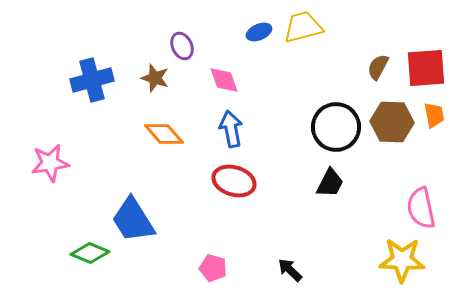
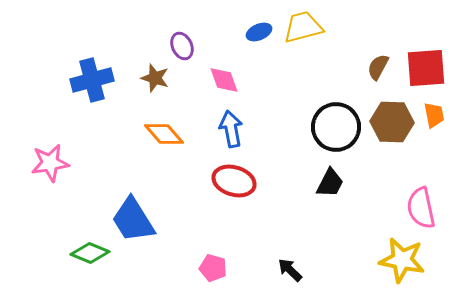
yellow star: rotated 9 degrees clockwise
